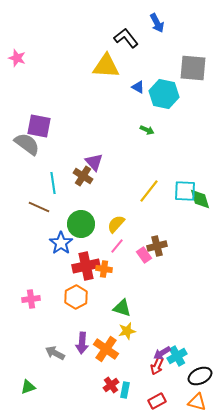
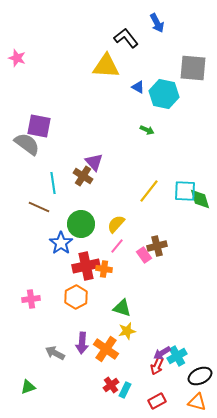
cyan rectangle at (125, 390): rotated 14 degrees clockwise
